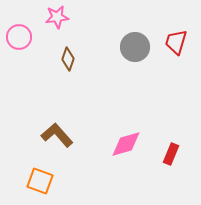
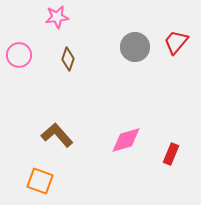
pink circle: moved 18 px down
red trapezoid: rotated 24 degrees clockwise
pink diamond: moved 4 px up
